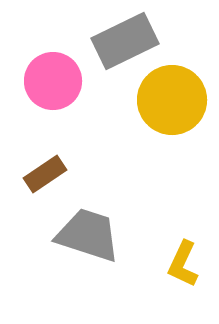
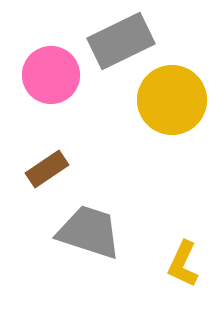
gray rectangle: moved 4 px left
pink circle: moved 2 px left, 6 px up
brown rectangle: moved 2 px right, 5 px up
gray trapezoid: moved 1 px right, 3 px up
